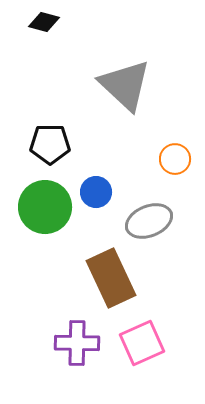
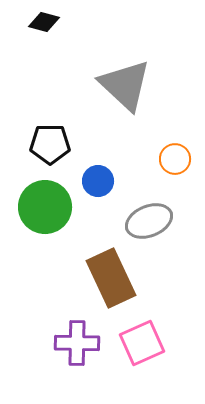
blue circle: moved 2 px right, 11 px up
